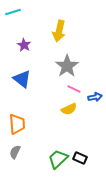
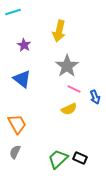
blue arrow: rotated 80 degrees clockwise
orange trapezoid: rotated 25 degrees counterclockwise
